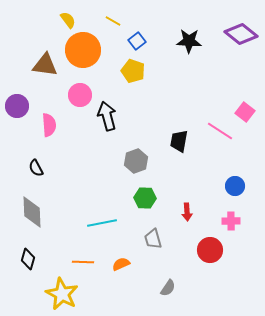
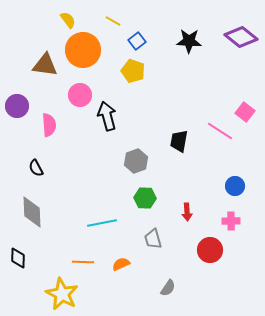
purple diamond: moved 3 px down
black diamond: moved 10 px left, 1 px up; rotated 15 degrees counterclockwise
